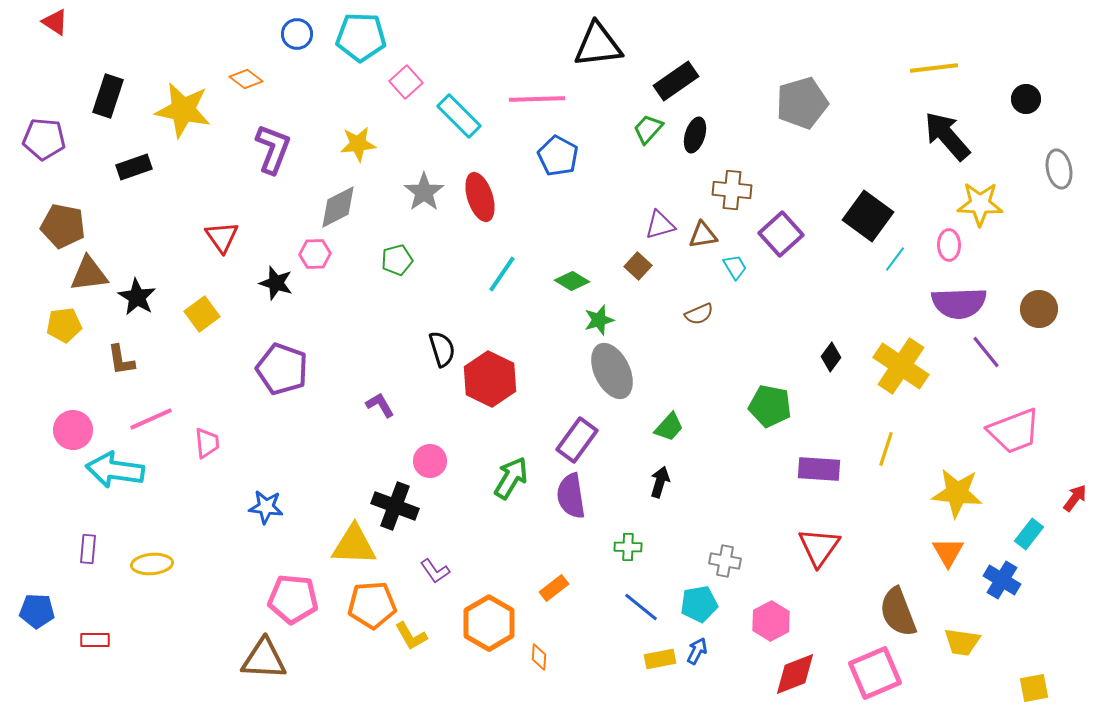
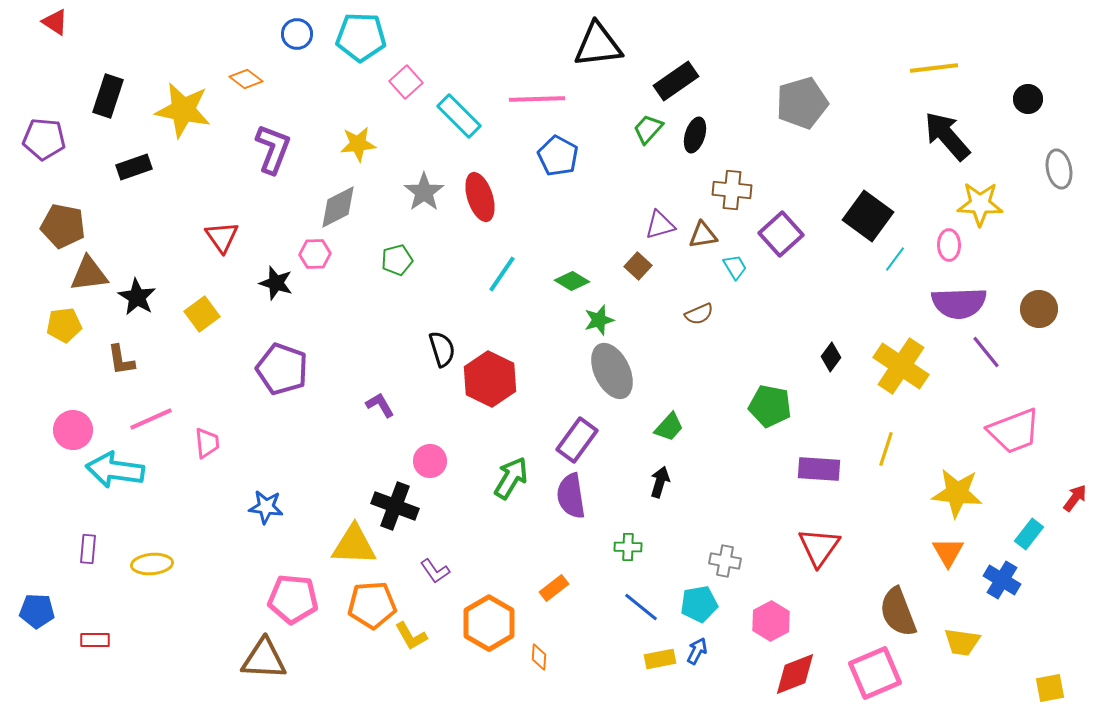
black circle at (1026, 99): moved 2 px right
yellow square at (1034, 688): moved 16 px right
